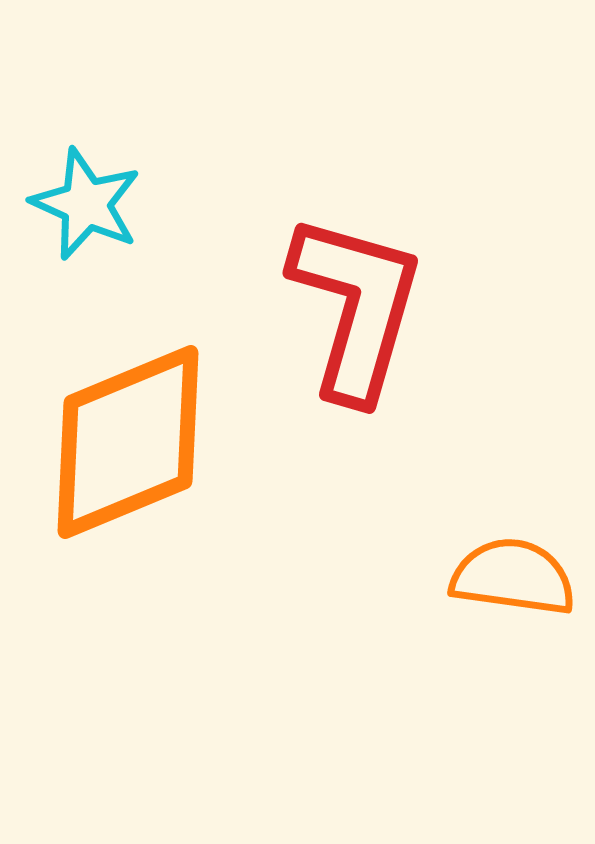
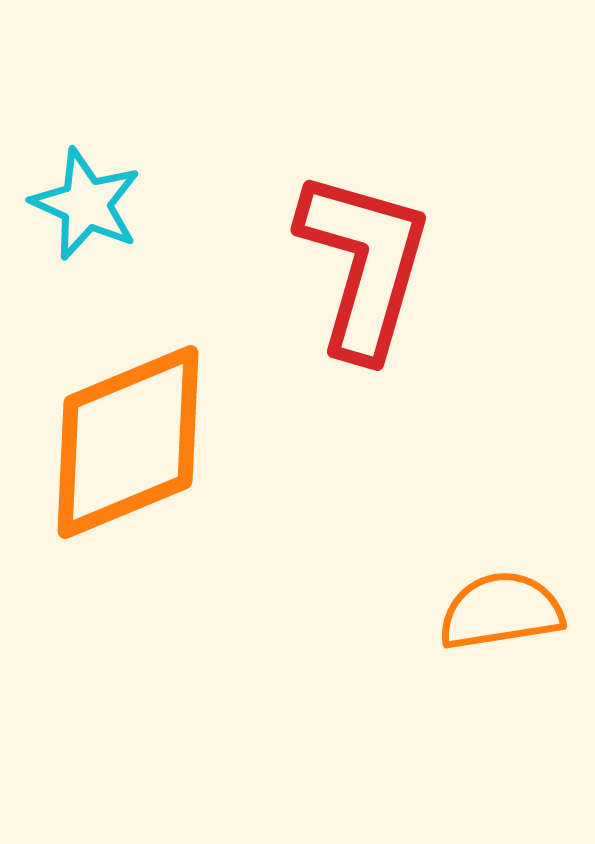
red L-shape: moved 8 px right, 43 px up
orange semicircle: moved 12 px left, 34 px down; rotated 17 degrees counterclockwise
